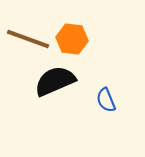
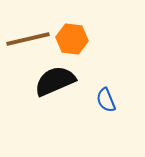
brown line: rotated 33 degrees counterclockwise
